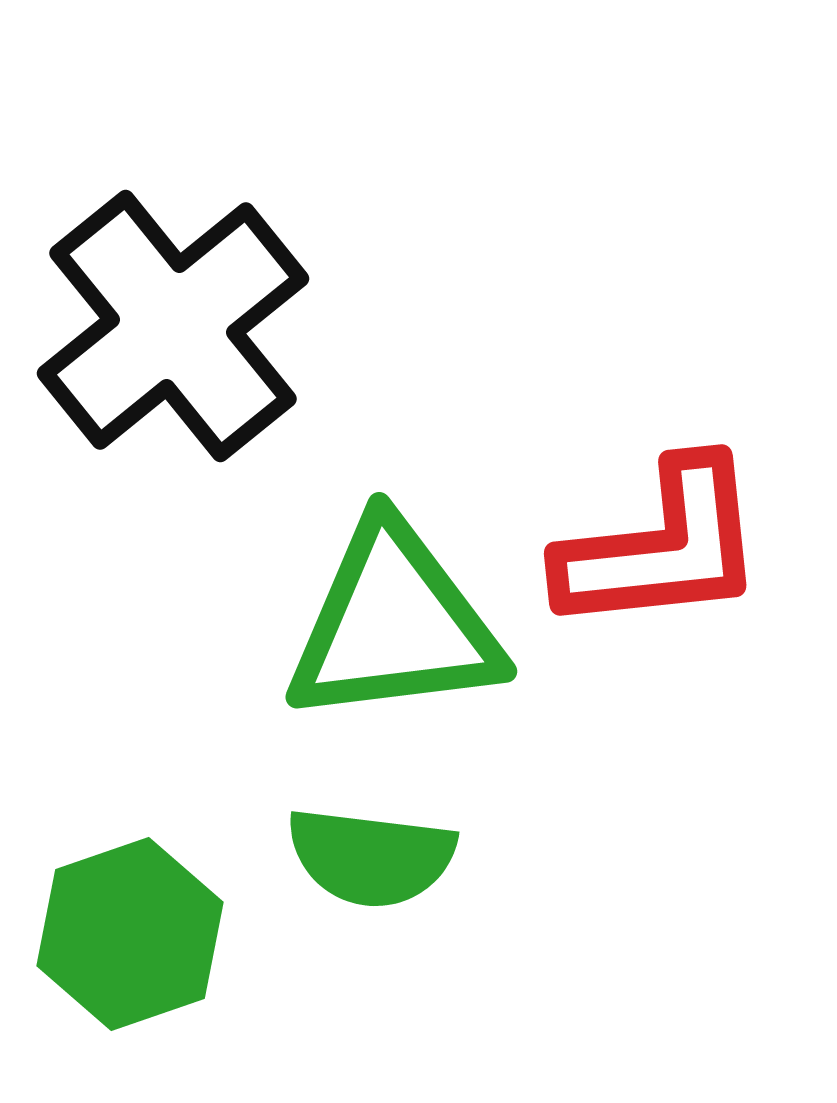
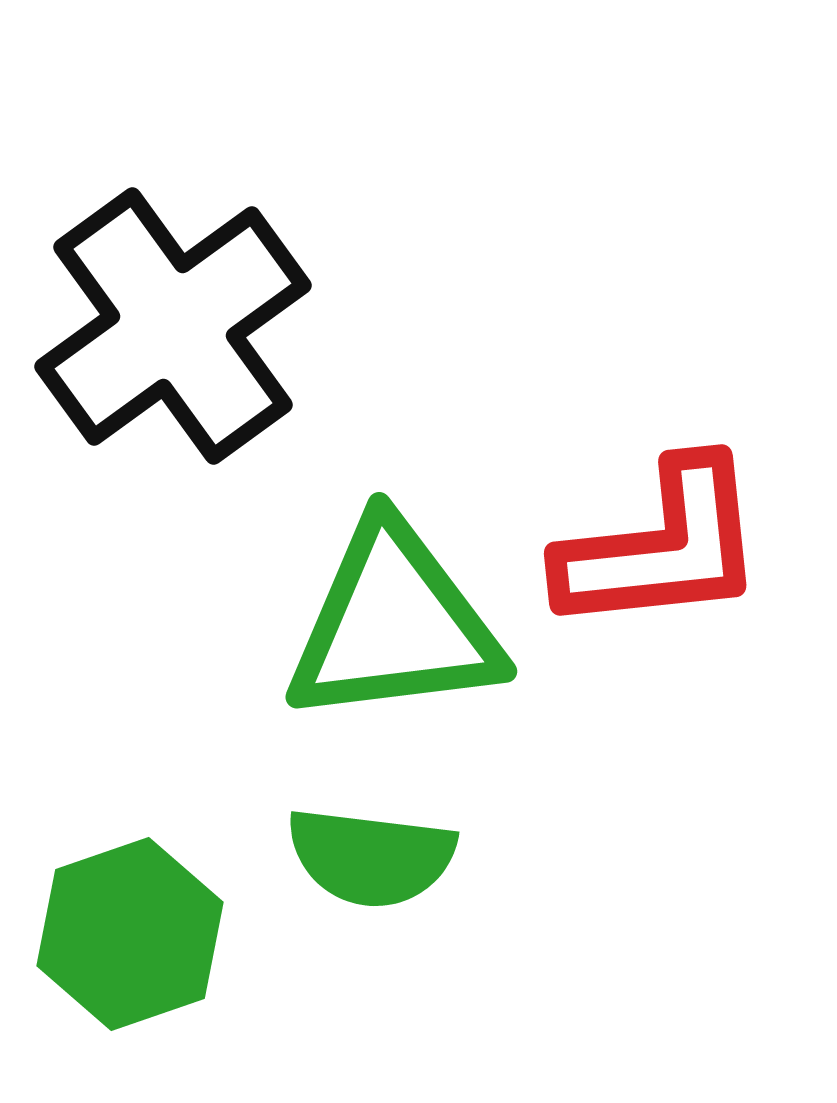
black cross: rotated 3 degrees clockwise
